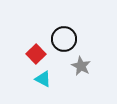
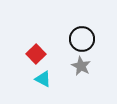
black circle: moved 18 px right
